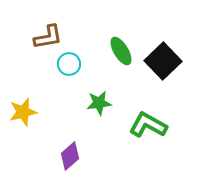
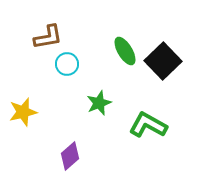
green ellipse: moved 4 px right
cyan circle: moved 2 px left
green star: rotated 15 degrees counterclockwise
